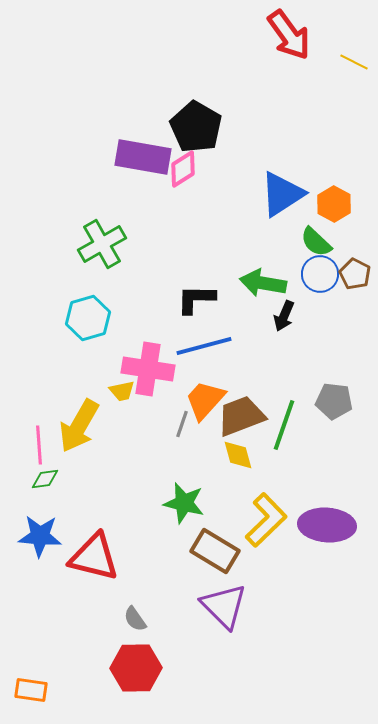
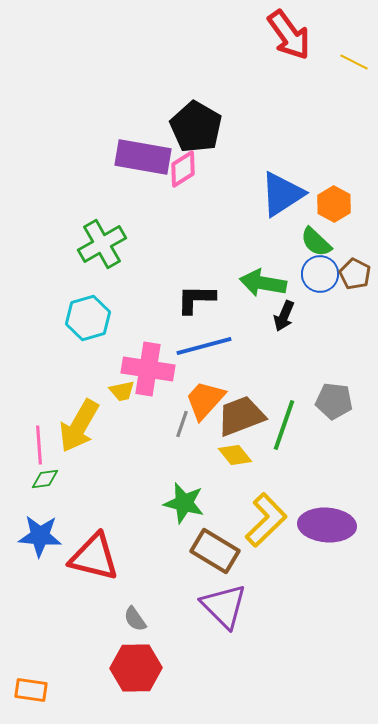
yellow diamond: moved 3 px left; rotated 24 degrees counterclockwise
